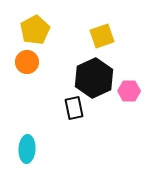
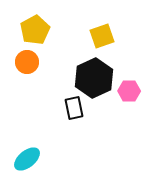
cyan ellipse: moved 10 px down; rotated 48 degrees clockwise
